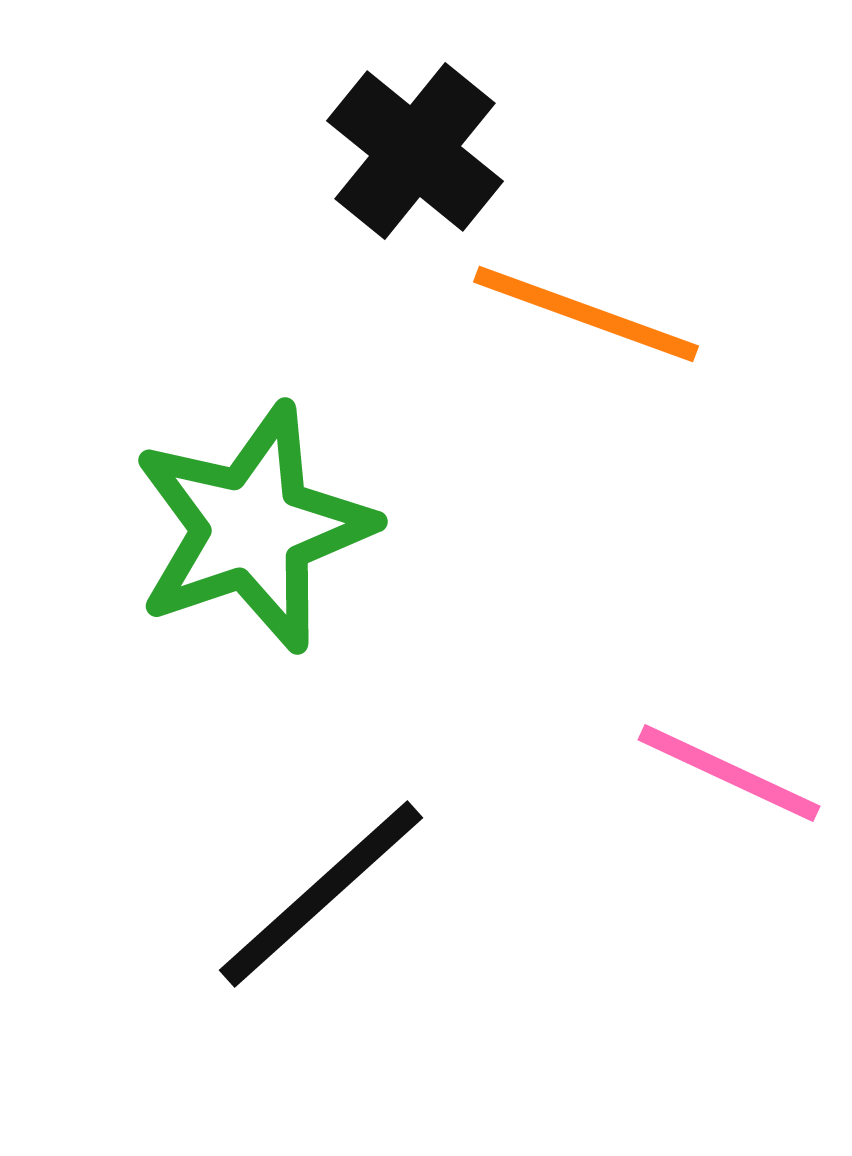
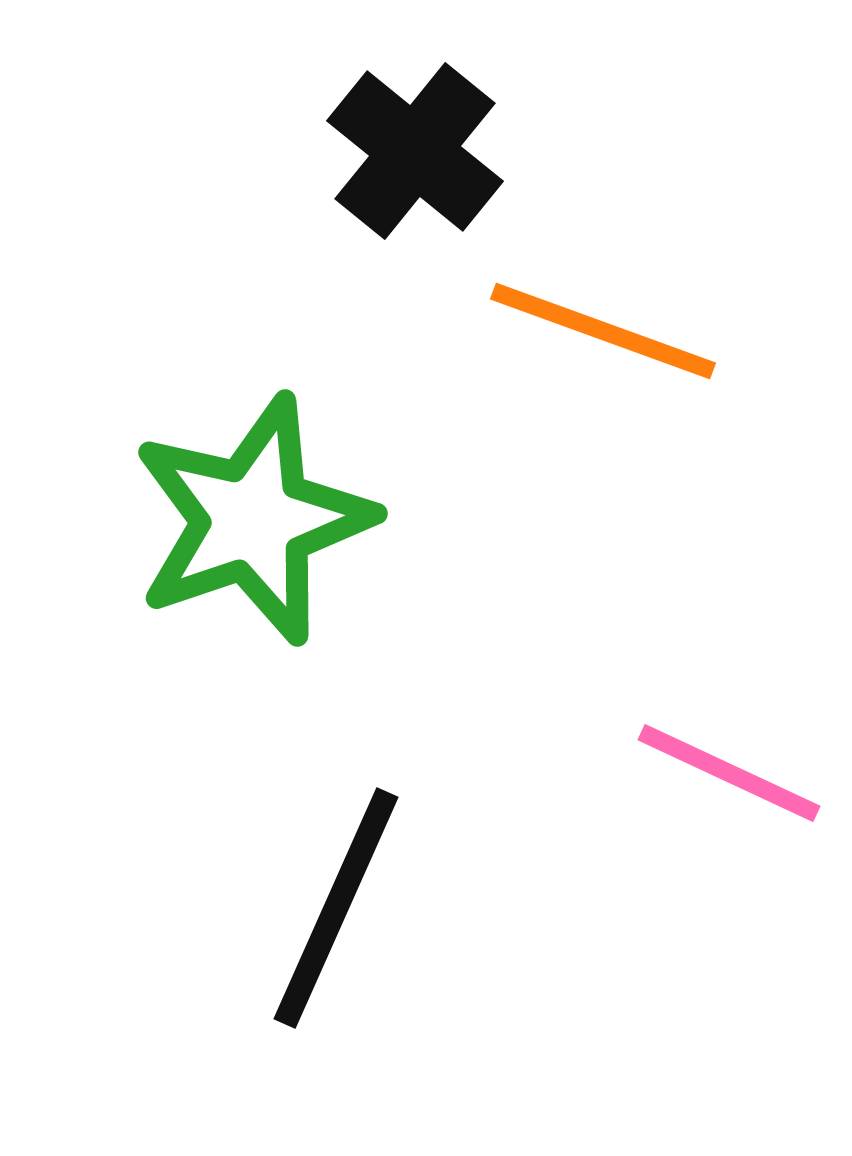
orange line: moved 17 px right, 17 px down
green star: moved 8 px up
black line: moved 15 px right, 14 px down; rotated 24 degrees counterclockwise
